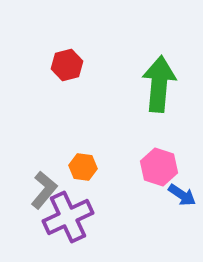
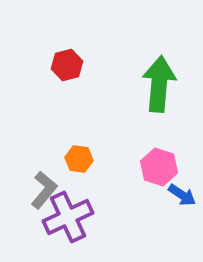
orange hexagon: moved 4 px left, 8 px up
